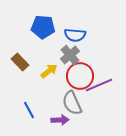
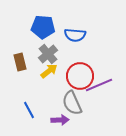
gray cross: moved 22 px left, 1 px up
brown rectangle: rotated 30 degrees clockwise
